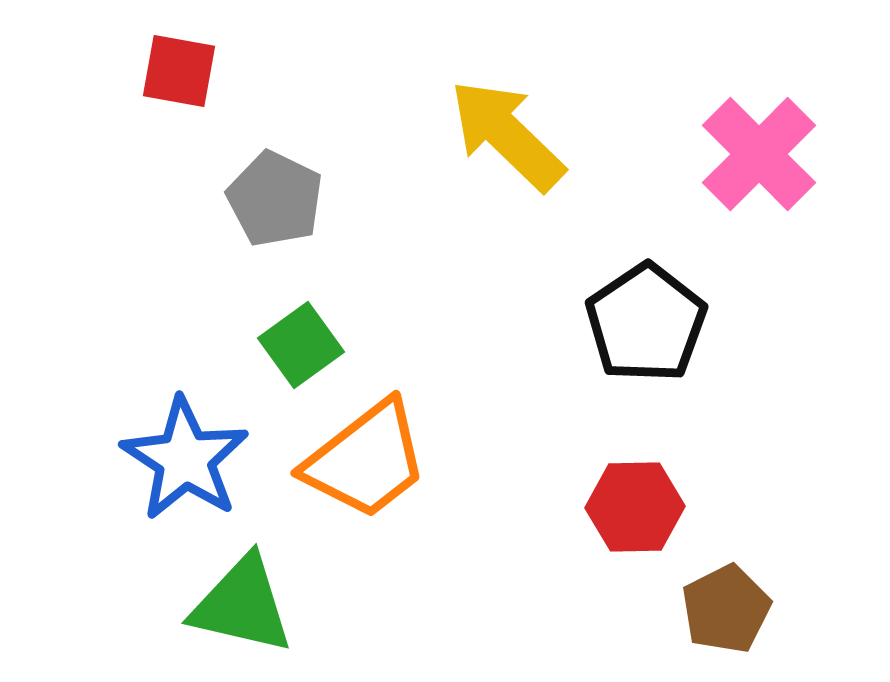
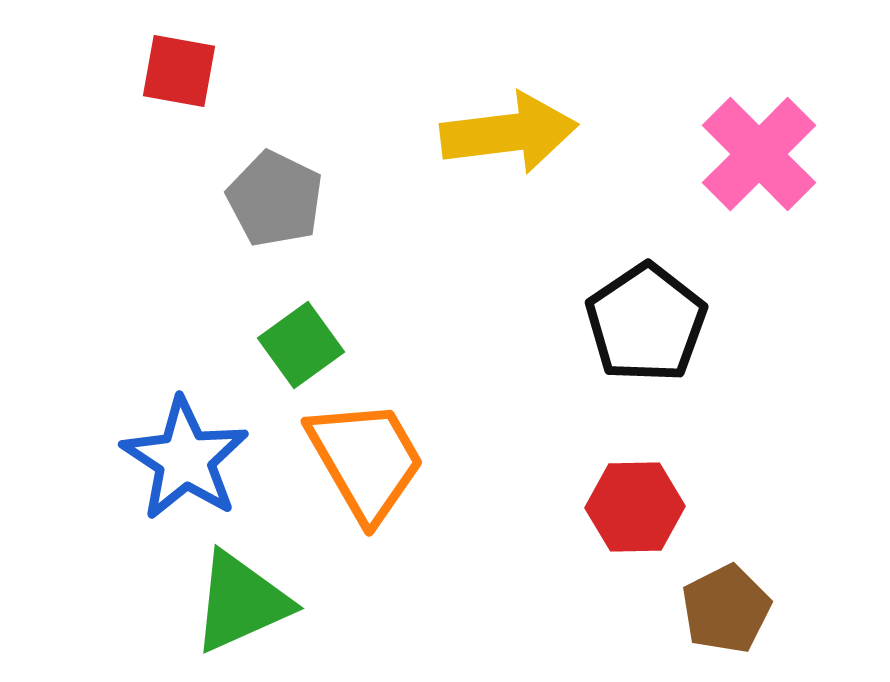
yellow arrow: moved 2 px right, 2 px up; rotated 129 degrees clockwise
orange trapezoid: rotated 82 degrees counterclockwise
green triangle: moved 1 px left, 3 px up; rotated 37 degrees counterclockwise
